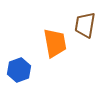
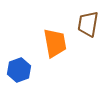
brown trapezoid: moved 3 px right, 1 px up
